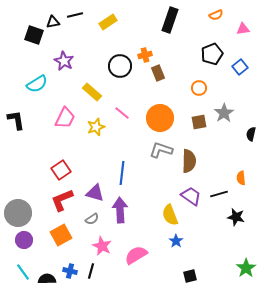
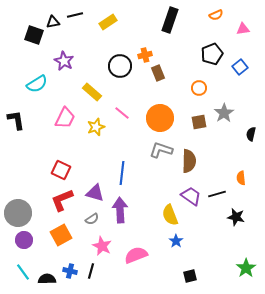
red square at (61, 170): rotated 30 degrees counterclockwise
black line at (219, 194): moved 2 px left
pink semicircle at (136, 255): rotated 10 degrees clockwise
